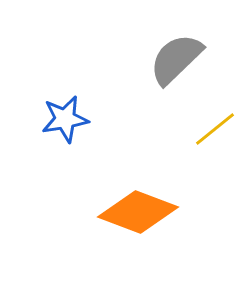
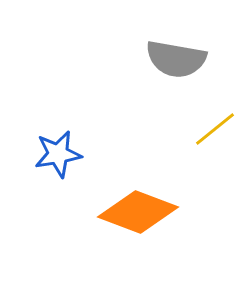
gray semicircle: rotated 126 degrees counterclockwise
blue star: moved 7 px left, 35 px down
